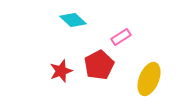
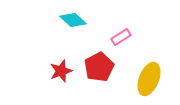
red pentagon: moved 2 px down
